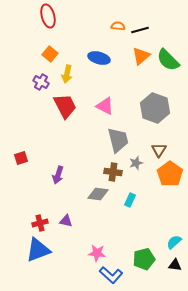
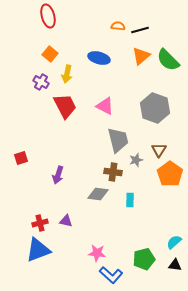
gray star: moved 3 px up
cyan rectangle: rotated 24 degrees counterclockwise
